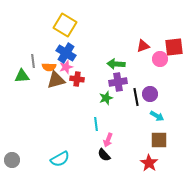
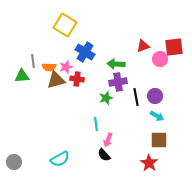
blue cross: moved 19 px right, 1 px up
purple circle: moved 5 px right, 2 px down
gray circle: moved 2 px right, 2 px down
